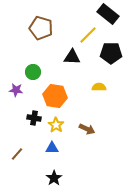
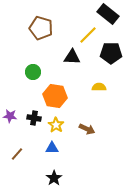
purple star: moved 6 px left, 26 px down
